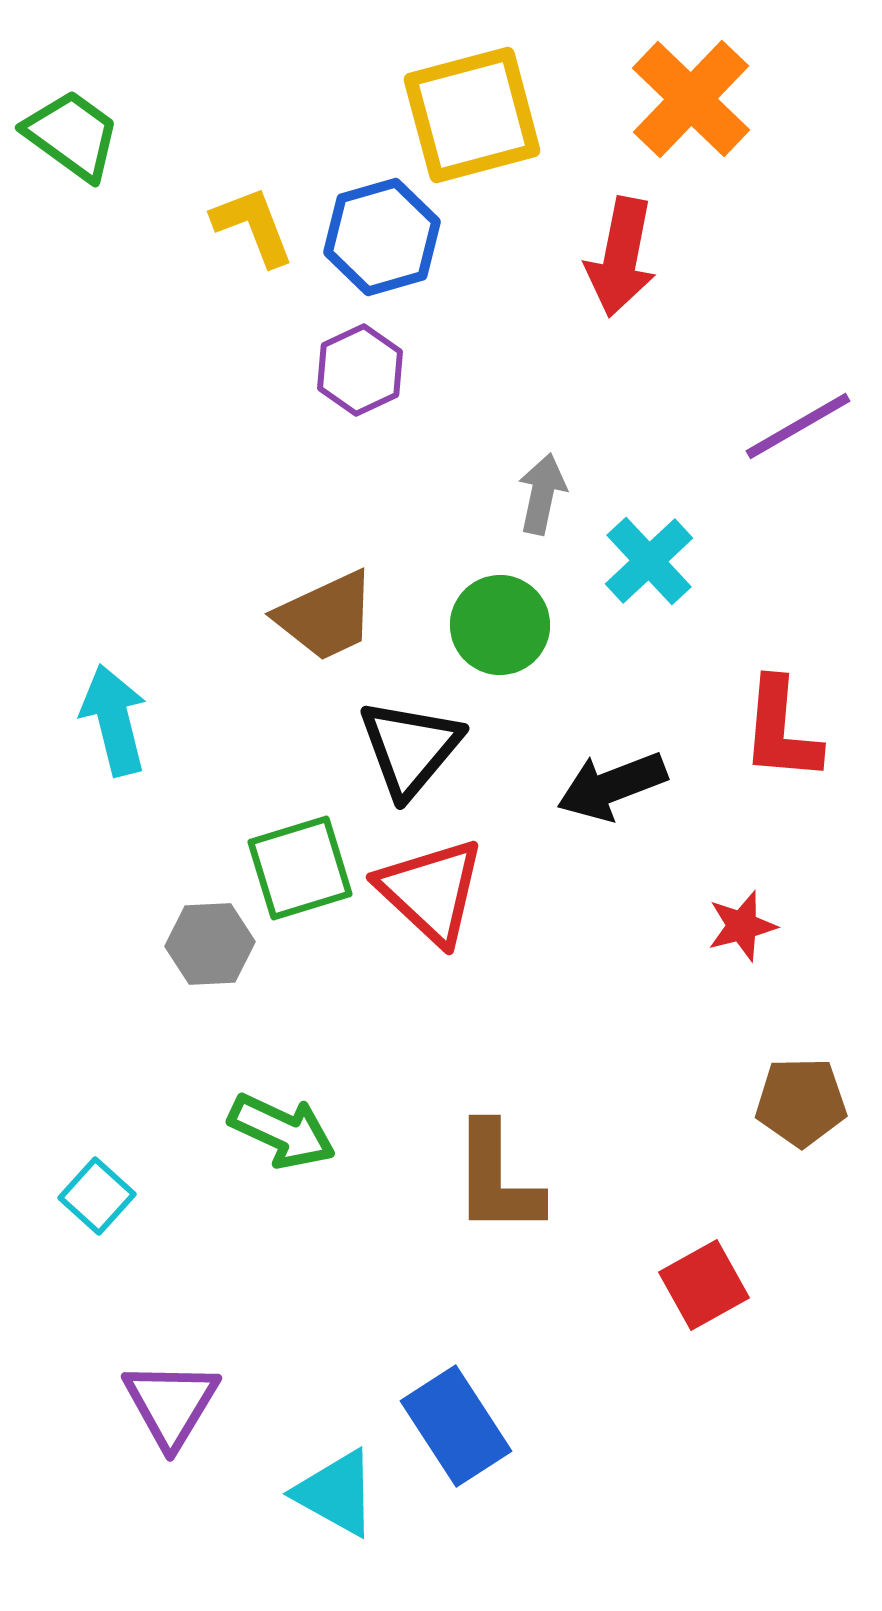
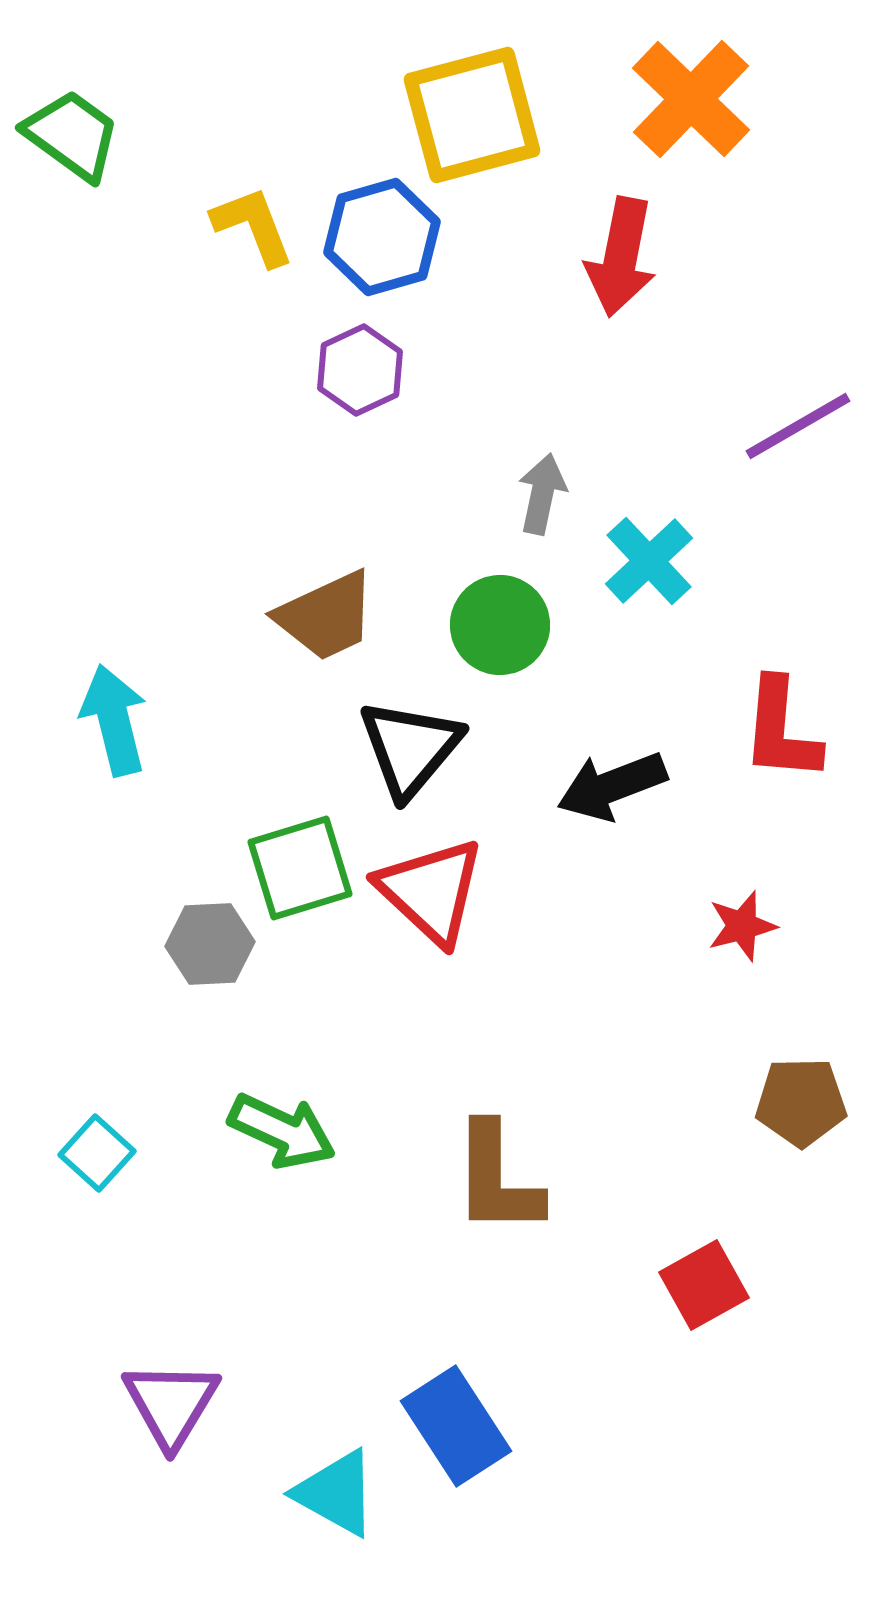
cyan square: moved 43 px up
